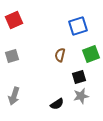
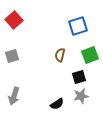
red square: rotated 18 degrees counterclockwise
green square: moved 1 px left, 1 px down
